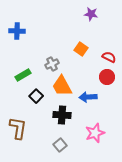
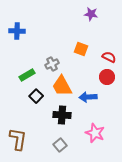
orange square: rotated 16 degrees counterclockwise
green rectangle: moved 4 px right
brown L-shape: moved 11 px down
pink star: rotated 30 degrees counterclockwise
